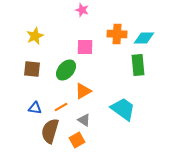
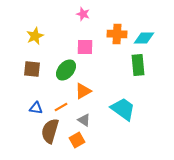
pink star: moved 1 px right, 4 px down
blue triangle: moved 1 px right
